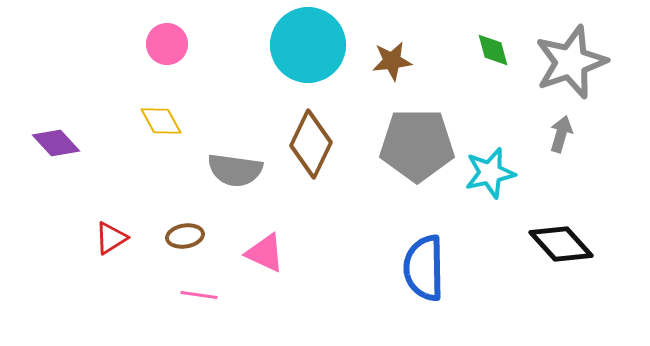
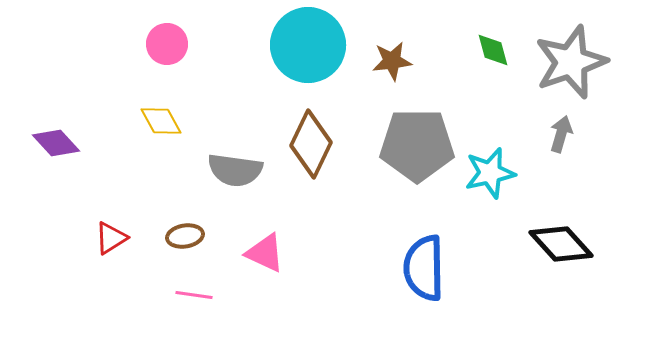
pink line: moved 5 px left
